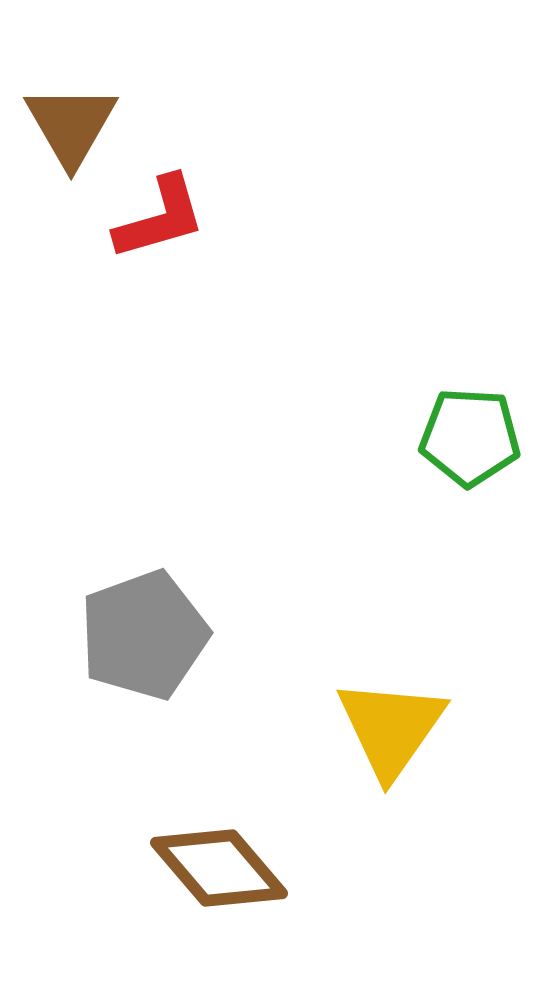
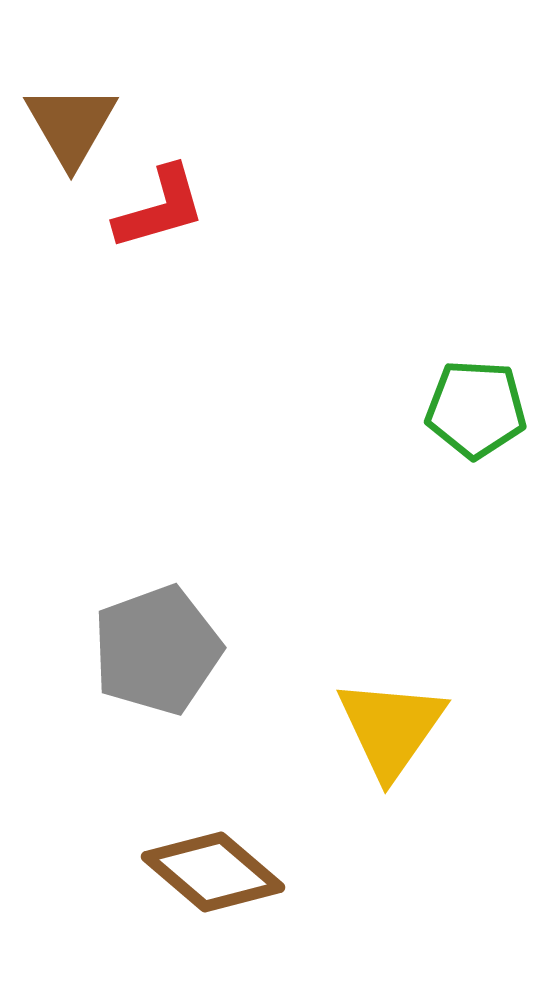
red L-shape: moved 10 px up
green pentagon: moved 6 px right, 28 px up
gray pentagon: moved 13 px right, 15 px down
brown diamond: moved 6 px left, 4 px down; rotated 9 degrees counterclockwise
